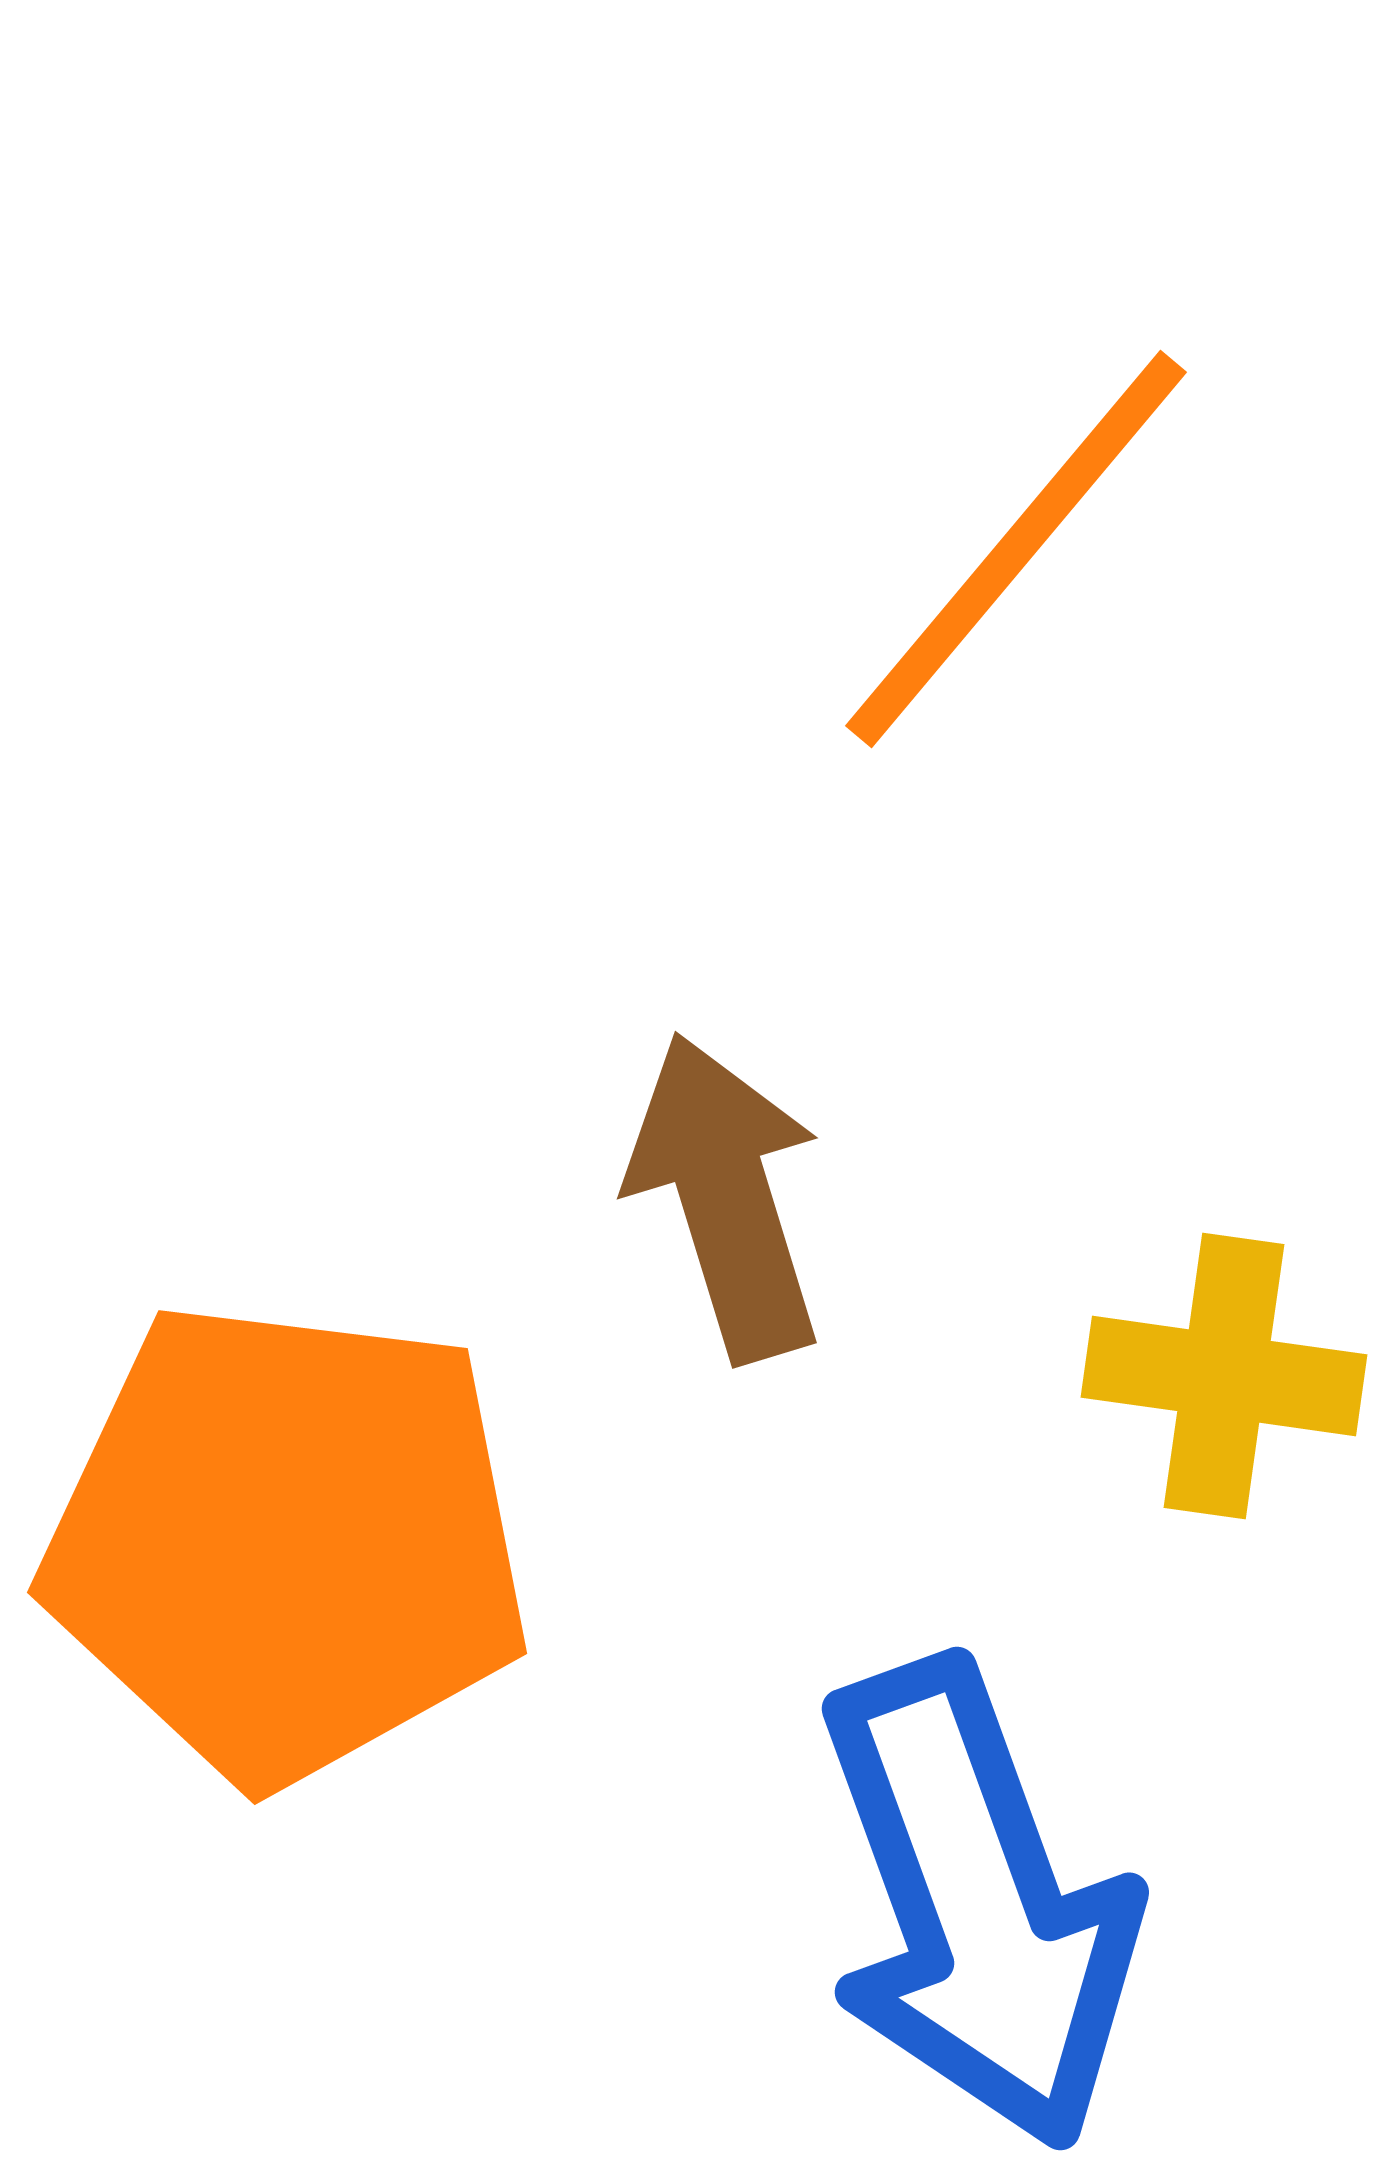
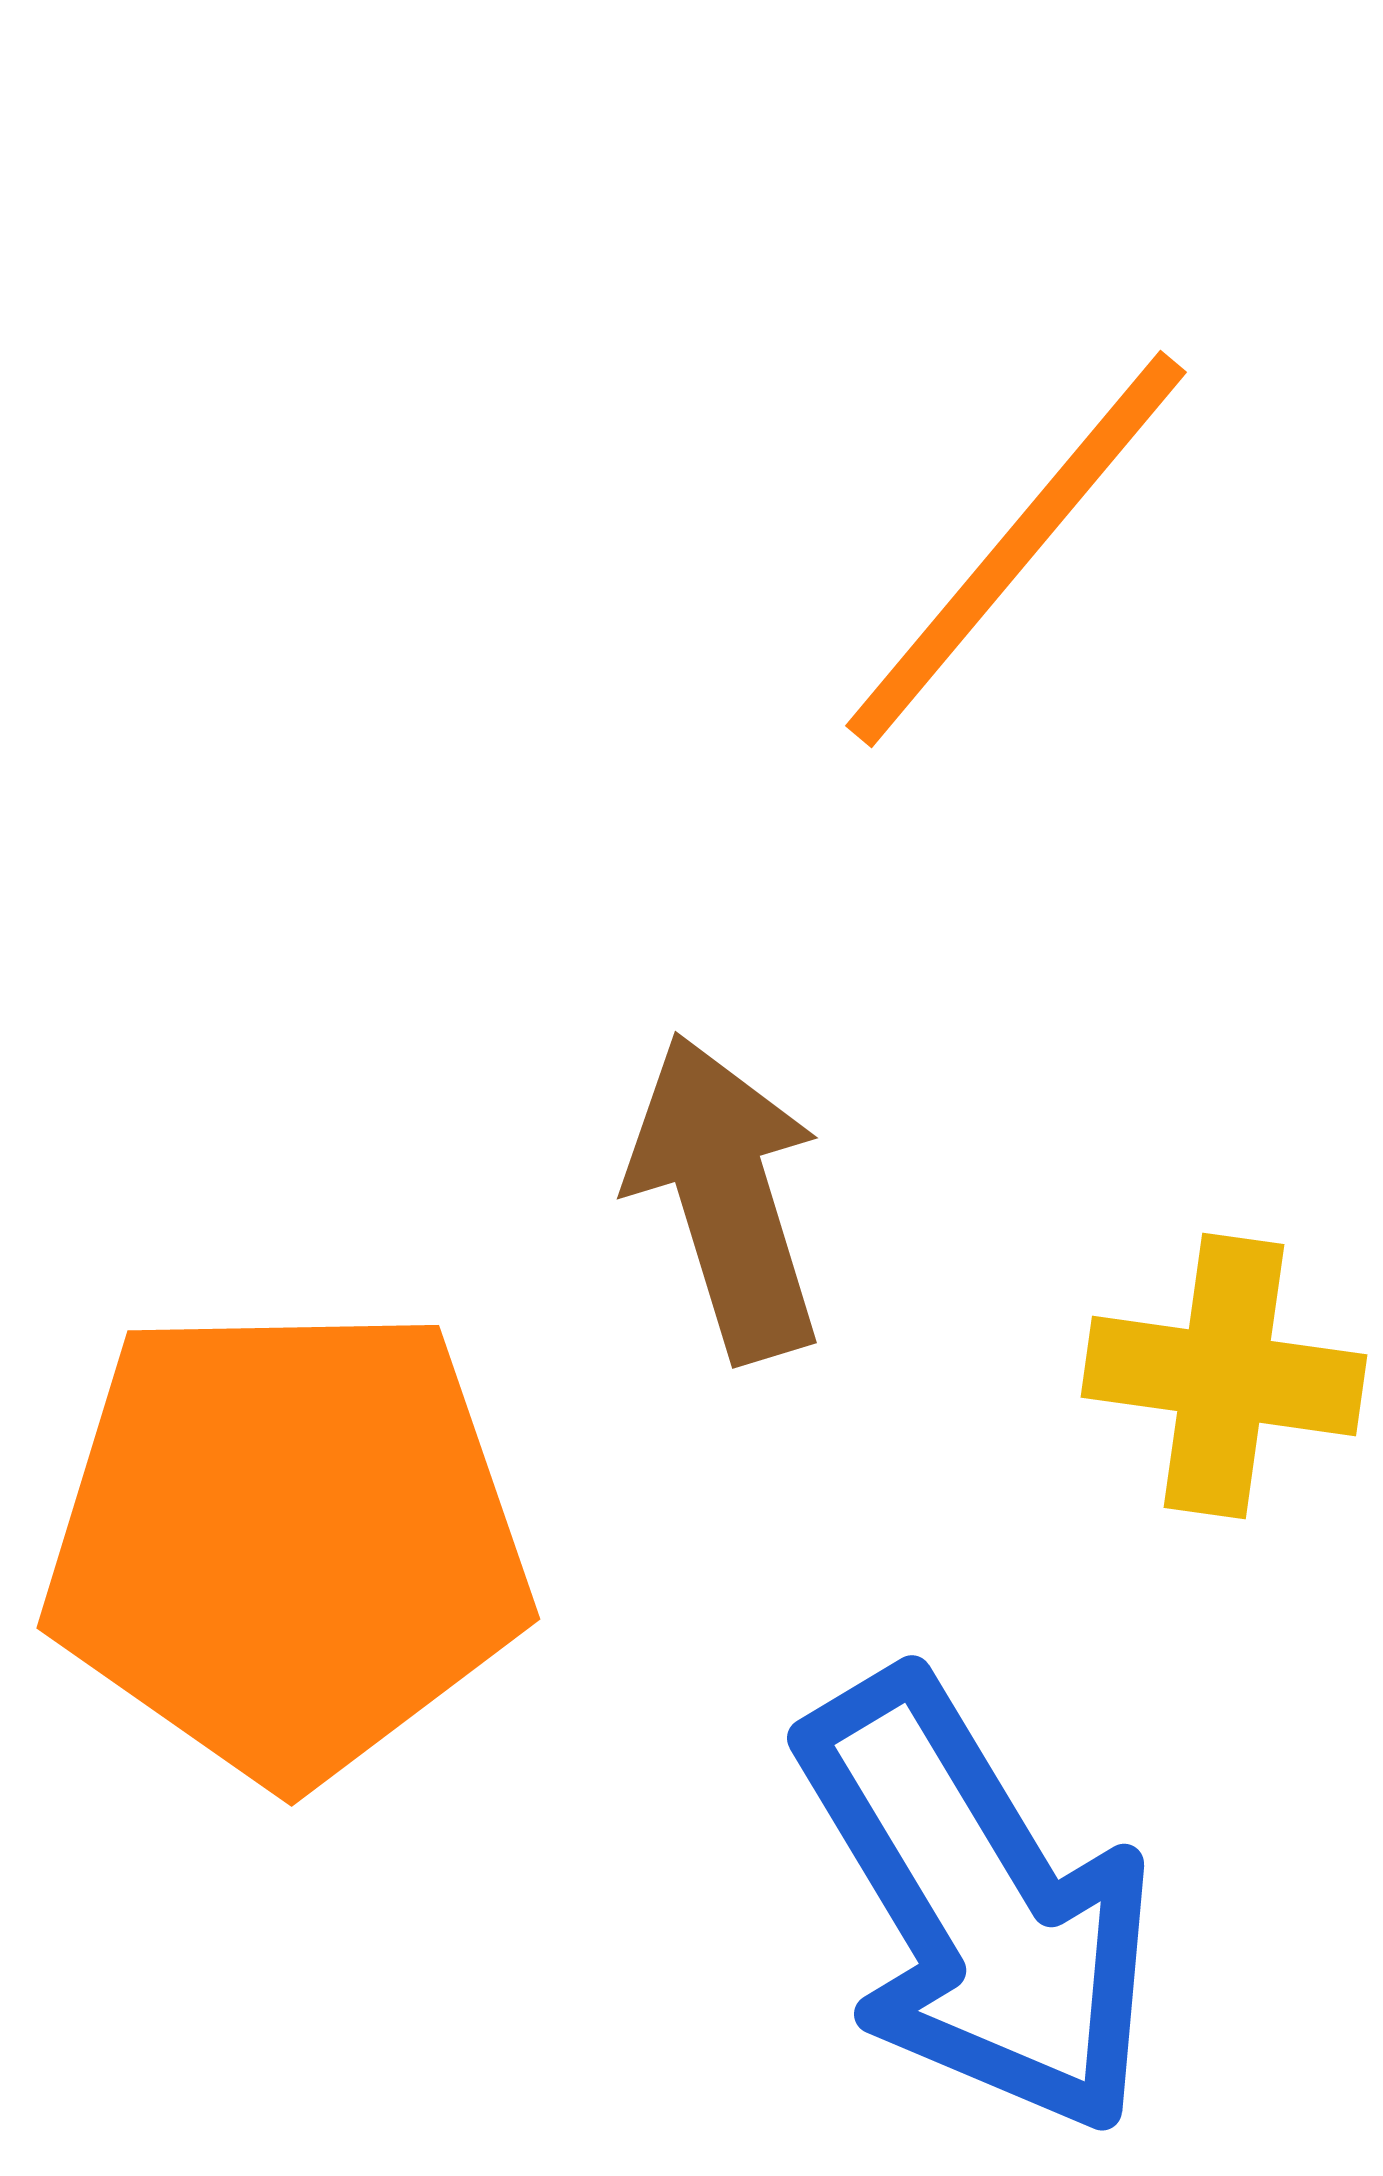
orange pentagon: rotated 8 degrees counterclockwise
blue arrow: rotated 11 degrees counterclockwise
